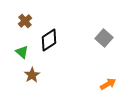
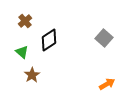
orange arrow: moved 1 px left
